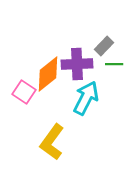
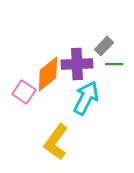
yellow L-shape: moved 4 px right
